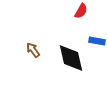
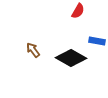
red semicircle: moved 3 px left
black diamond: rotated 48 degrees counterclockwise
